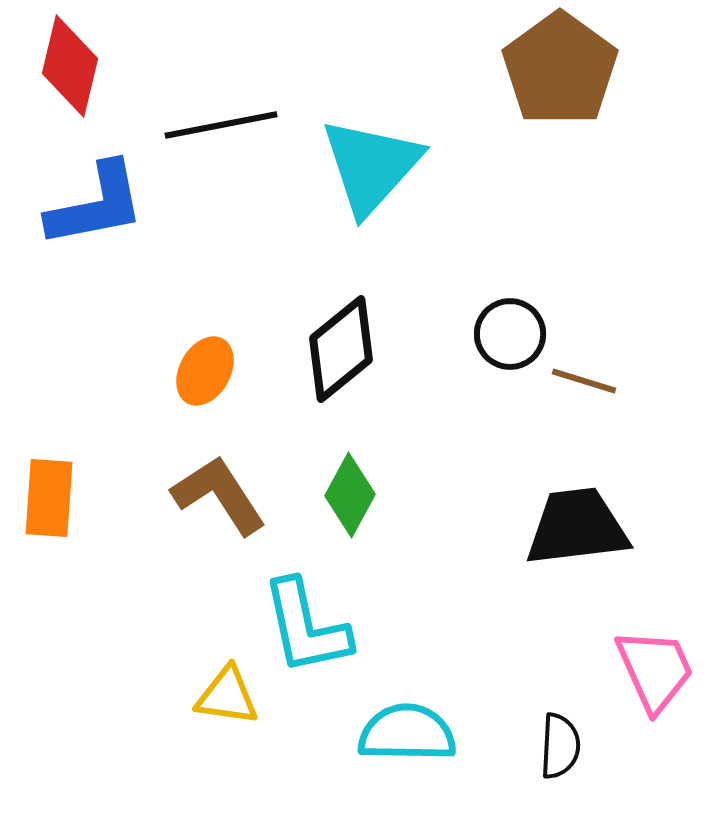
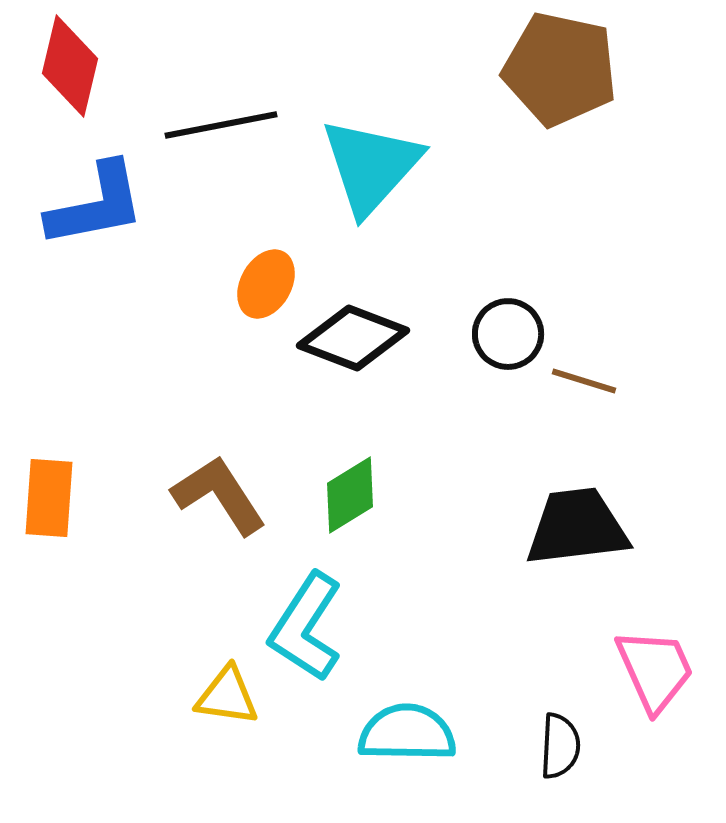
brown pentagon: rotated 24 degrees counterclockwise
black circle: moved 2 px left
black diamond: moved 12 px right, 11 px up; rotated 60 degrees clockwise
orange ellipse: moved 61 px right, 87 px up
green diamond: rotated 30 degrees clockwise
cyan L-shape: rotated 45 degrees clockwise
